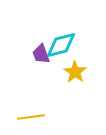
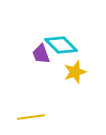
cyan diamond: rotated 60 degrees clockwise
yellow star: rotated 20 degrees clockwise
